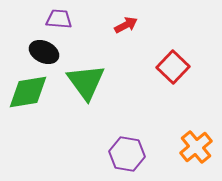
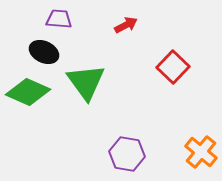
green diamond: rotated 33 degrees clockwise
orange cross: moved 5 px right, 5 px down; rotated 12 degrees counterclockwise
